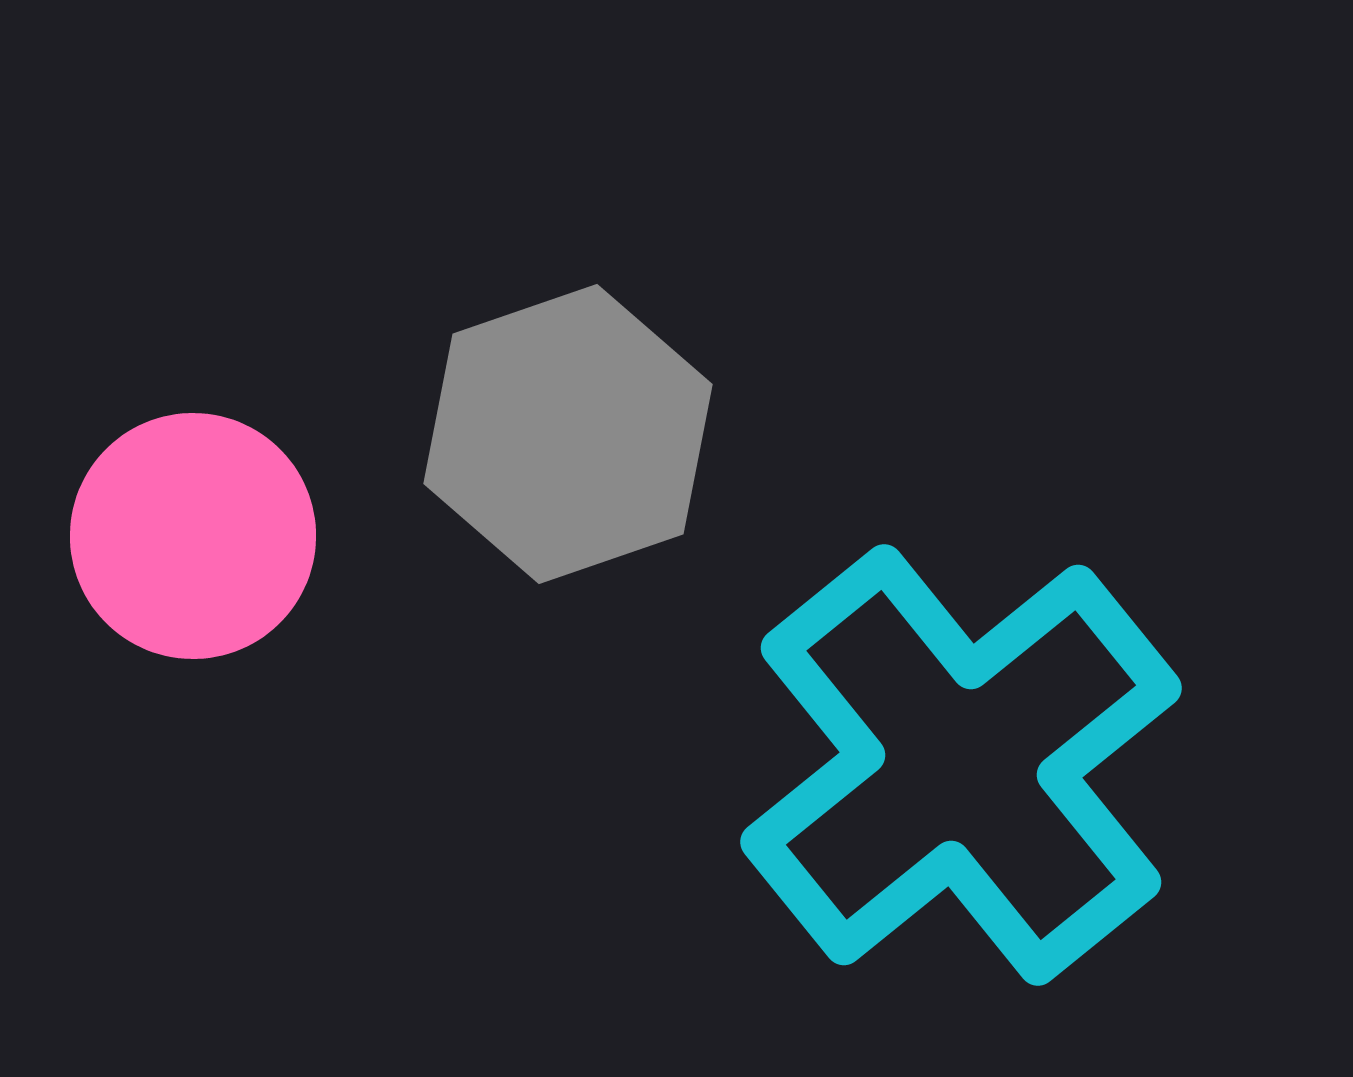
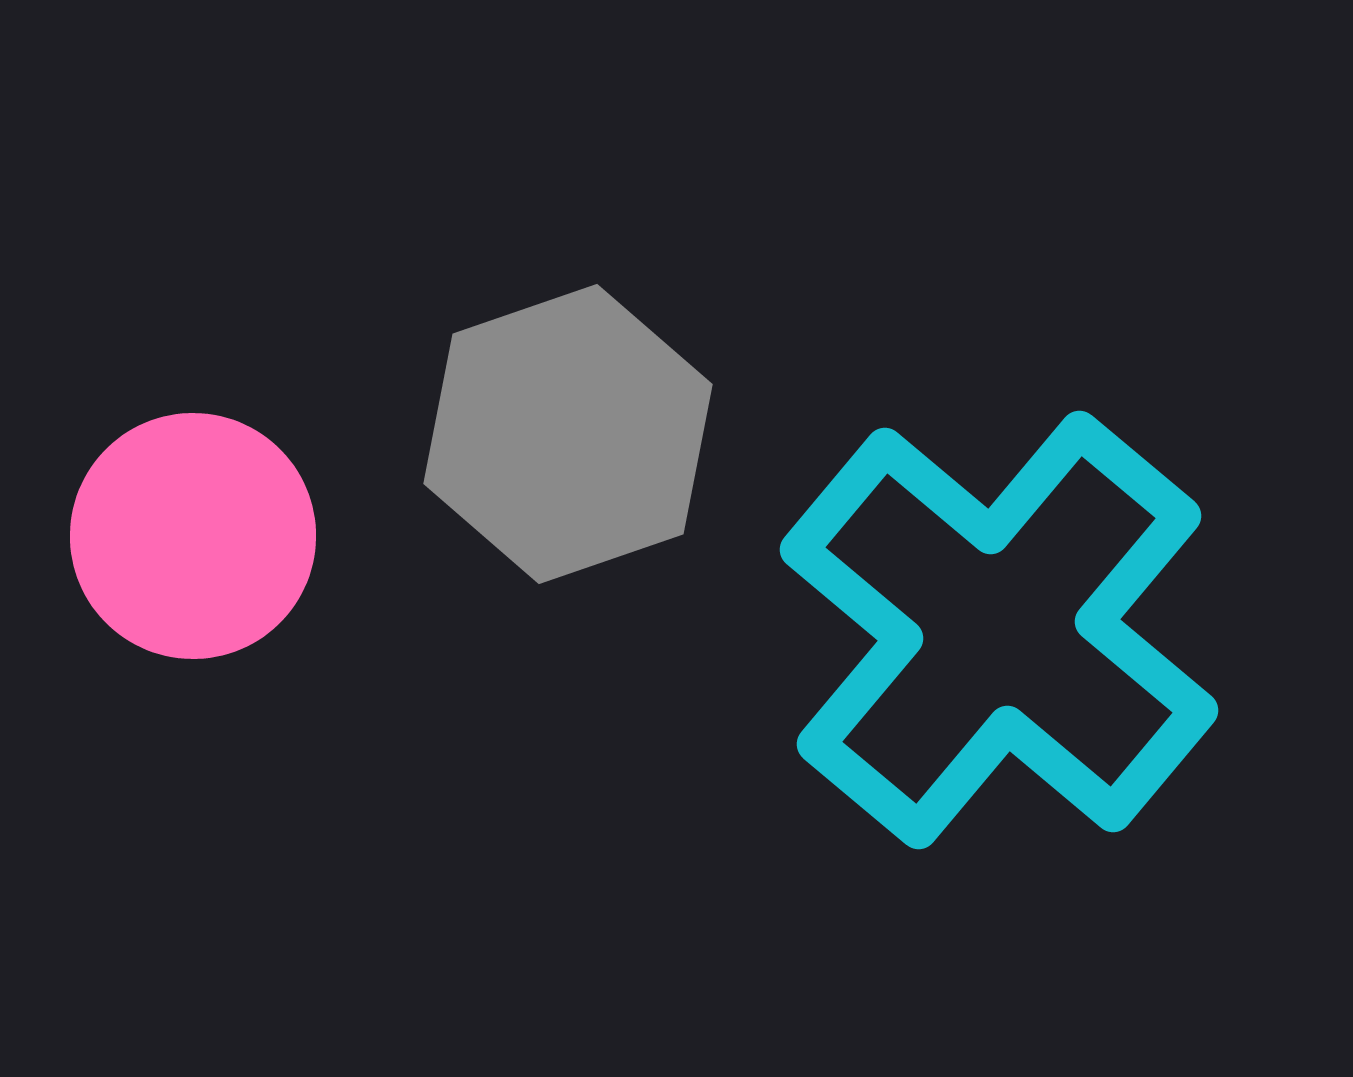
cyan cross: moved 38 px right, 135 px up; rotated 11 degrees counterclockwise
